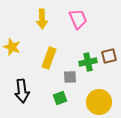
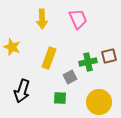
gray square: rotated 24 degrees counterclockwise
black arrow: rotated 25 degrees clockwise
green square: rotated 24 degrees clockwise
